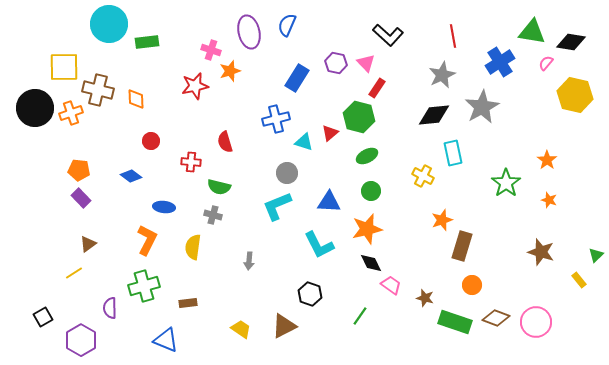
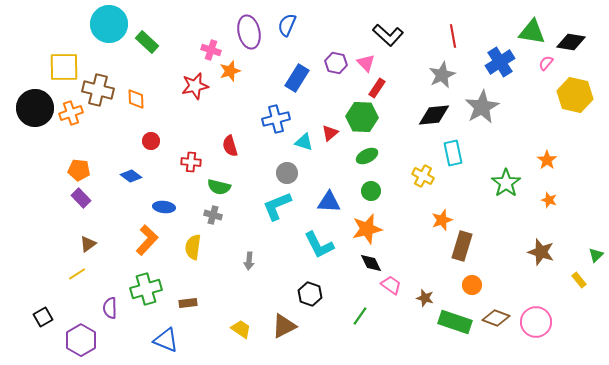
green rectangle at (147, 42): rotated 50 degrees clockwise
green hexagon at (359, 117): moved 3 px right; rotated 12 degrees counterclockwise
red semicircle at (225, 142): moved 5 px right, 4 px down
orange L-shape at (147, 240): rotated 16 degrees clockwise
yellow line at (74, 273): moved 3 px right, 1 px down
green cross at (144, 286): moved 2 px right, 3 px down
